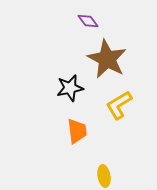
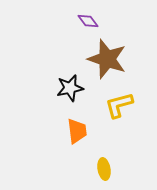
brown star: rotated 9 degrees counterclockwise
yellow L-shape: rotated 16 degrees clockwise
yellow ellipse: moved 7 px up
